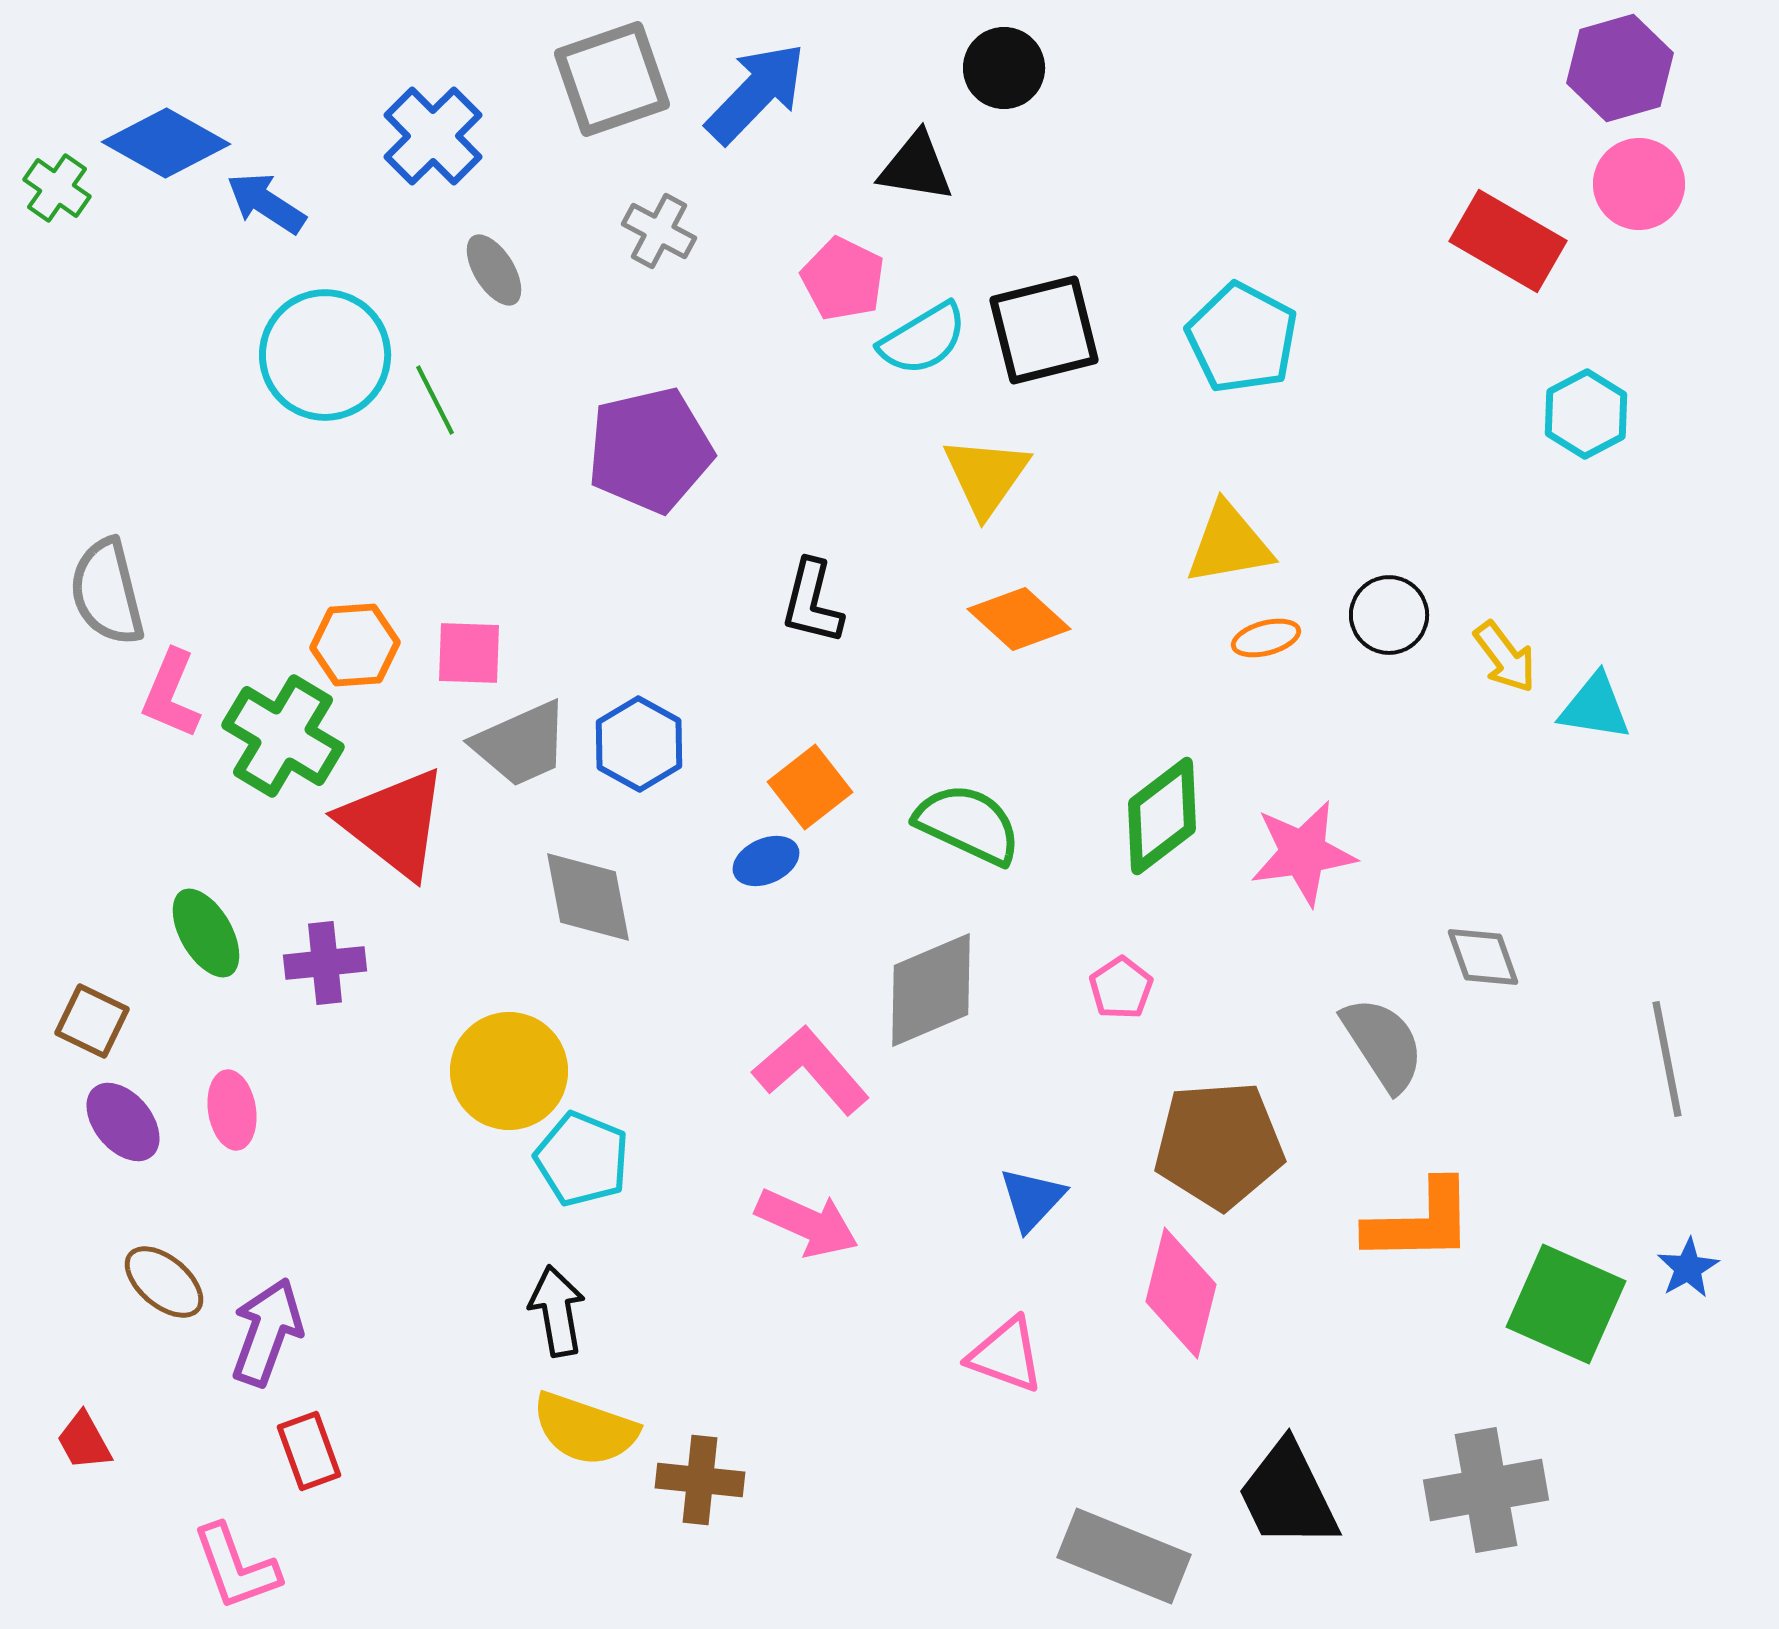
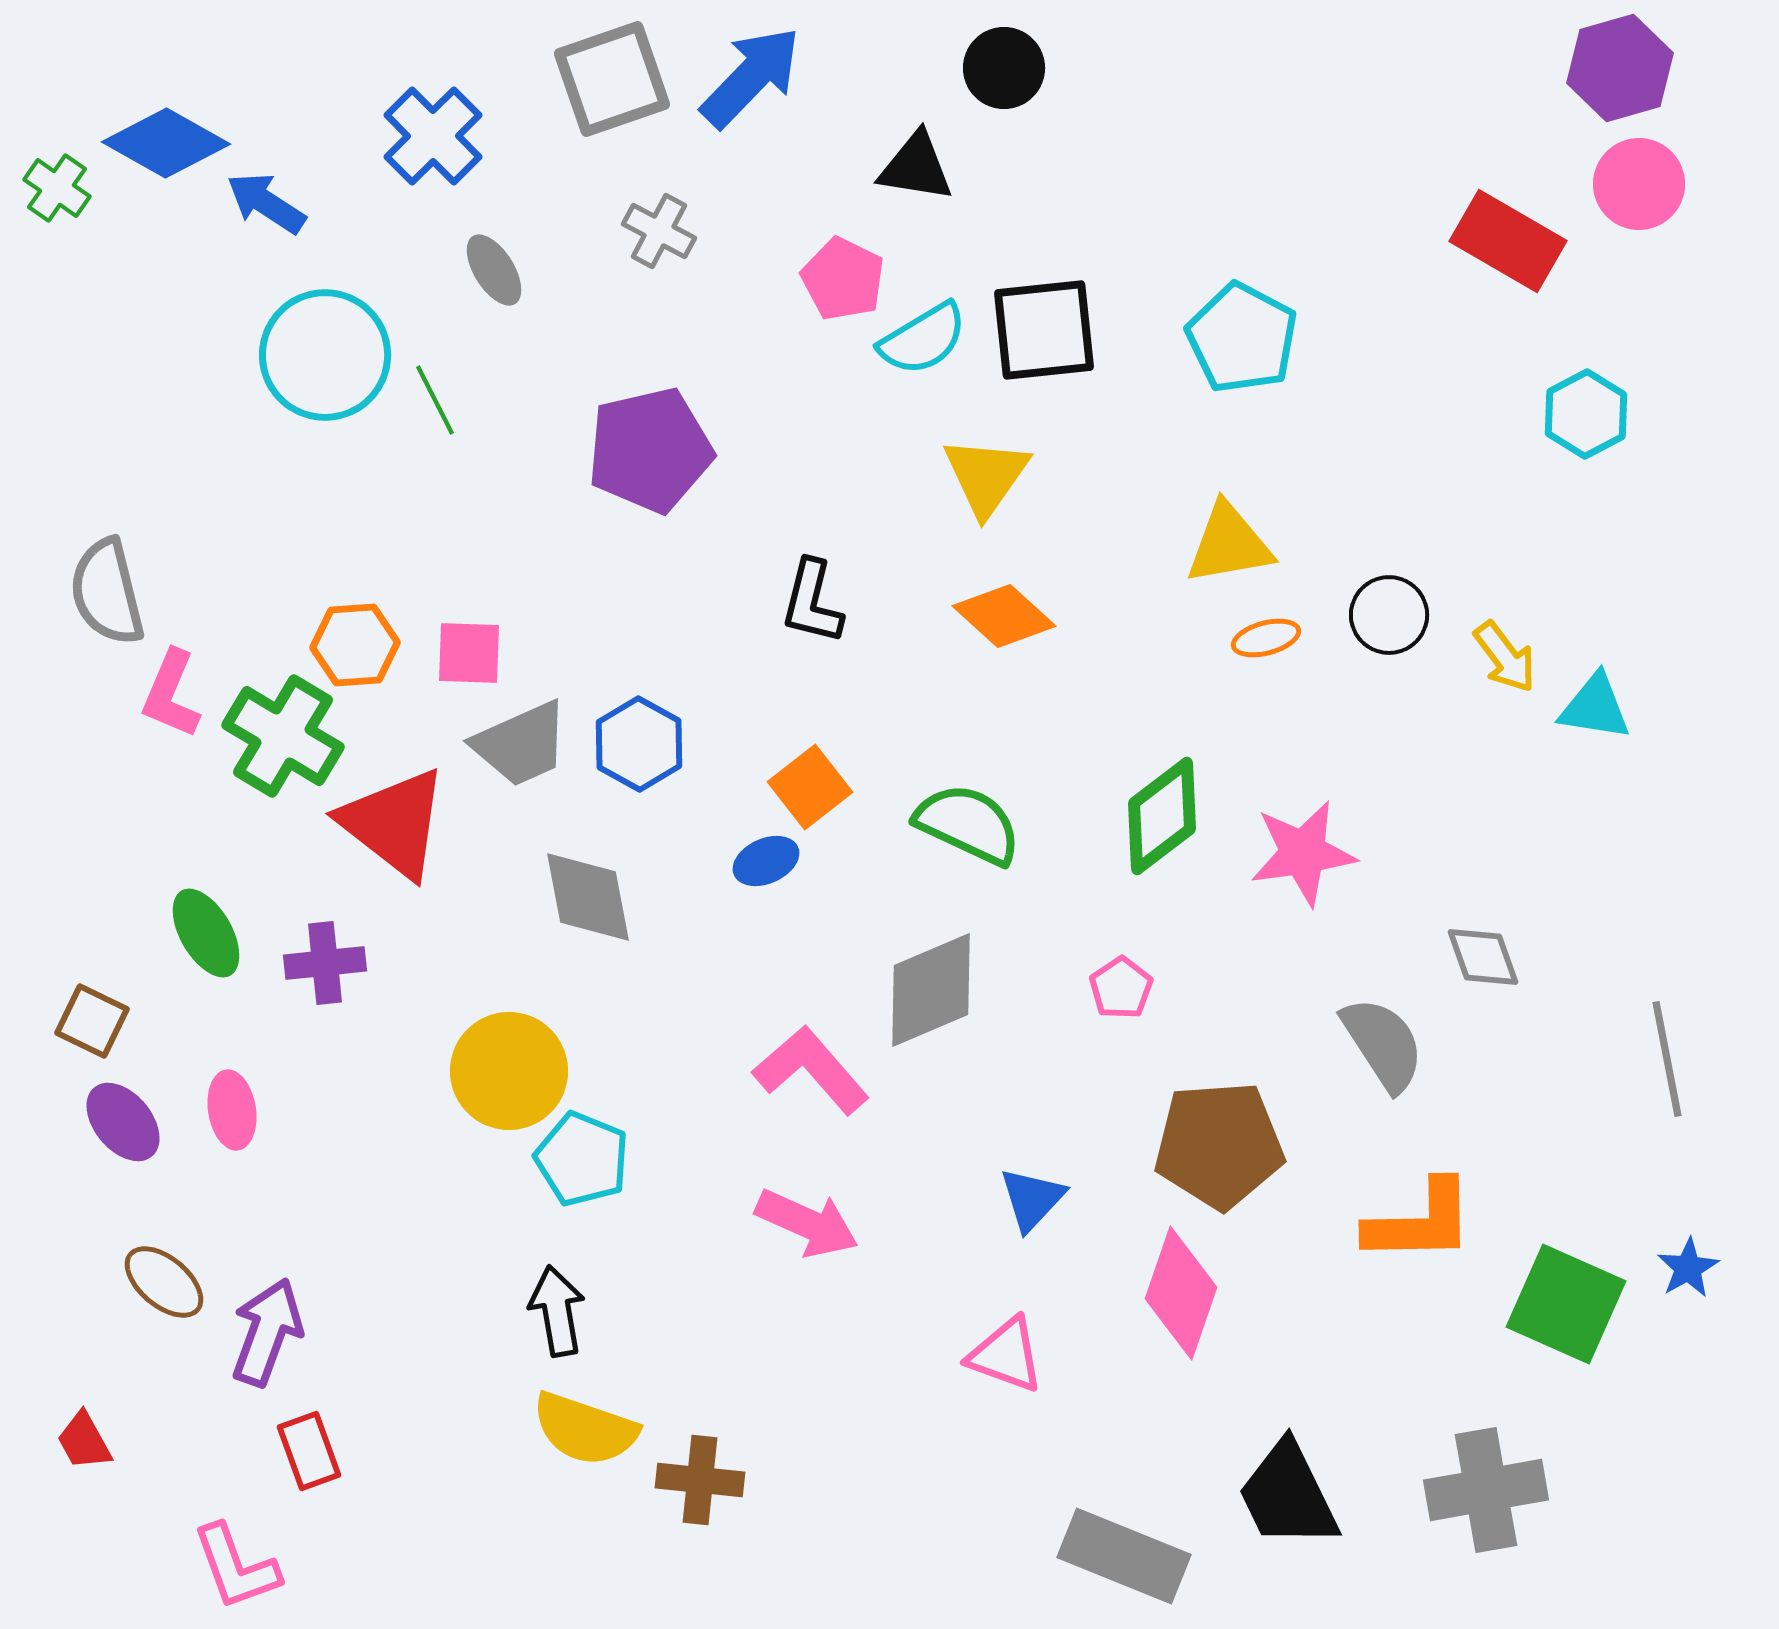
blue arrow at (756, 93): moved 5 px left, 16 px up
black square at (1044, 330): rotated 8 degrees clockwise
orange diamond at (1019, 619): moved 15 px left, 3 px up
pink diamond at (1181, 1293): rotated 5 degrees clockwise
